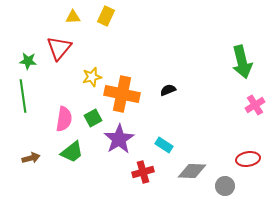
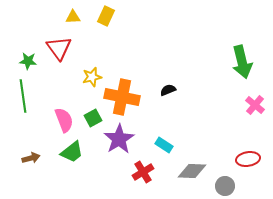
red triangle: rotated 16 degrees counterclockwise
orange cross: moved 3 px down
pink cross: rotated 18 degrees counterclockwise
pink semicircle: moved 1 px down; rotated 30 degrees counterclockwise
red cross: rotated 15 degrees counterclockwise
